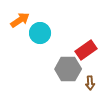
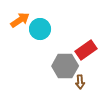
cyan circle: moved 4 px up
gray hexagon: moved 3 px left, 3 px up
brown arrow: moved 10 px left, 1 px up
